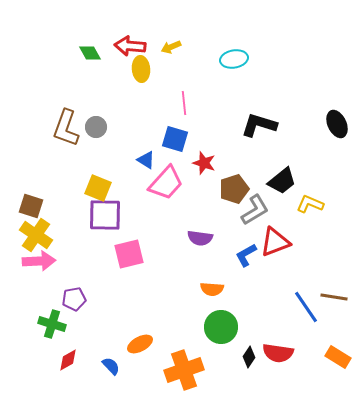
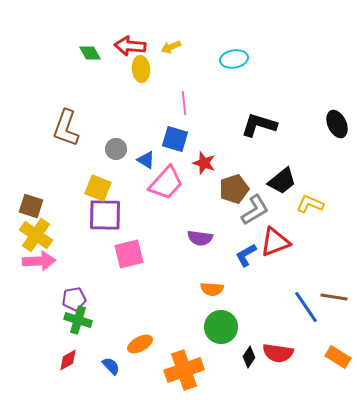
gray circle: moved 20 px right, 22 px down
green cross: moved 26 px right, 4 px up
